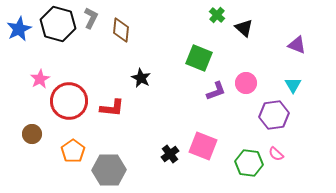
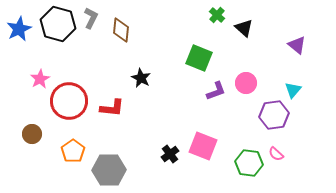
purple triangle: rotated 18 degrees clockwise
cyan triangle: moved 5 px down; rotated 12 degrees clockwise
